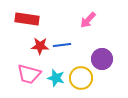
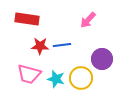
cyan star: moved 1 px down
